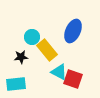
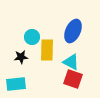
yellow rectangle: rotated 40 degrees clockwise
cyan triangle: moved 12 px right, 10 px up
